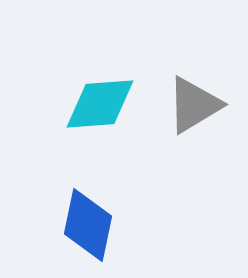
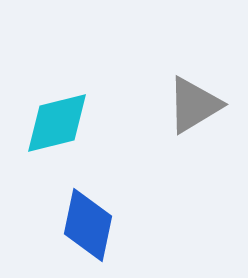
cyan diamond: moved 43 px left, 19 px down; rotated 10 degrees counterclockwise
